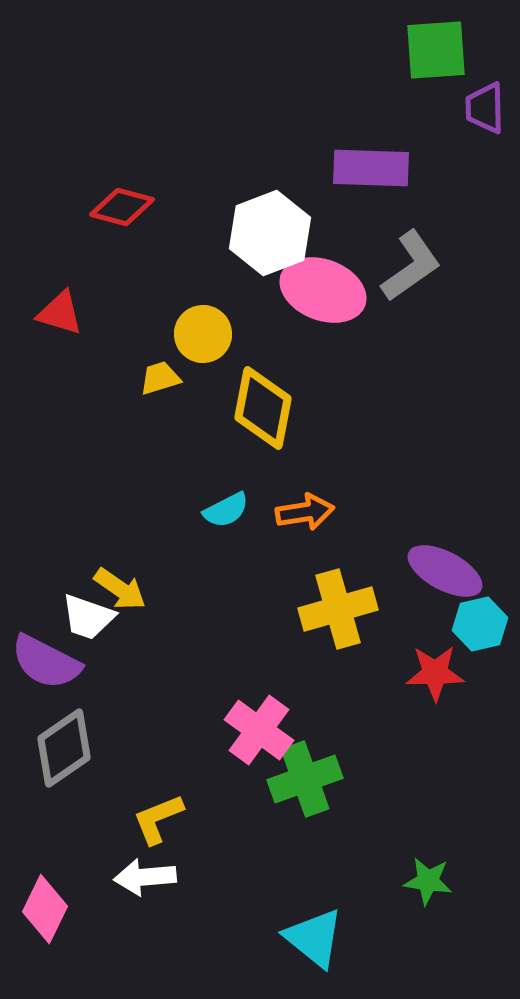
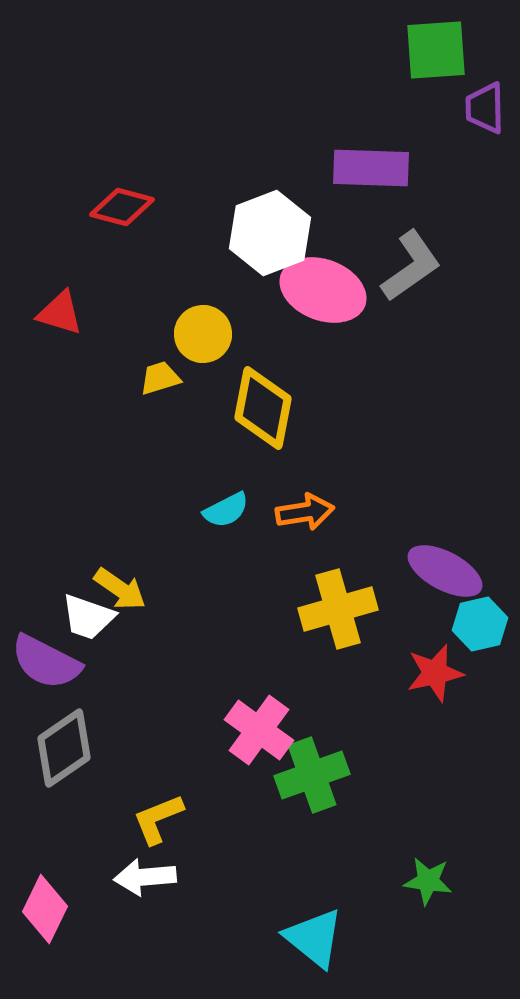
red star: rotated 12 degrees counterclockwise
green cross: moved 7 px right, 4 px up
